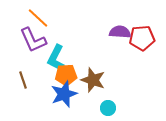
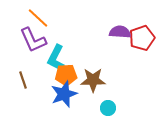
red pentagon: rotated 15 degrees counterclockwise
brown star: rotated 20 degrees counterclockwise
